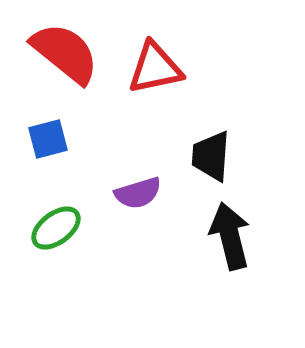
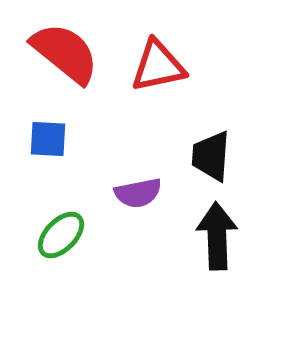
red triangle: moved 3 px right, 2 px up
blue square: rotated 18 degrees clockwise
purple semicircle: rotated 6 degrees clockwise
green ellipse: moved 5 px right, 7 px down; rotated 9 degrees counterclockwise
black arrow: moved 13 px left; rotated 12 degrees clockwise
